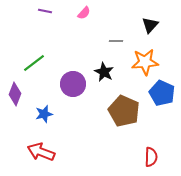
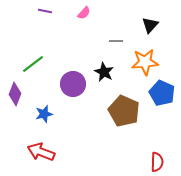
green line: moved 1 px left, 1 px down
red semicircle: moved 6 px right, 5 px down
